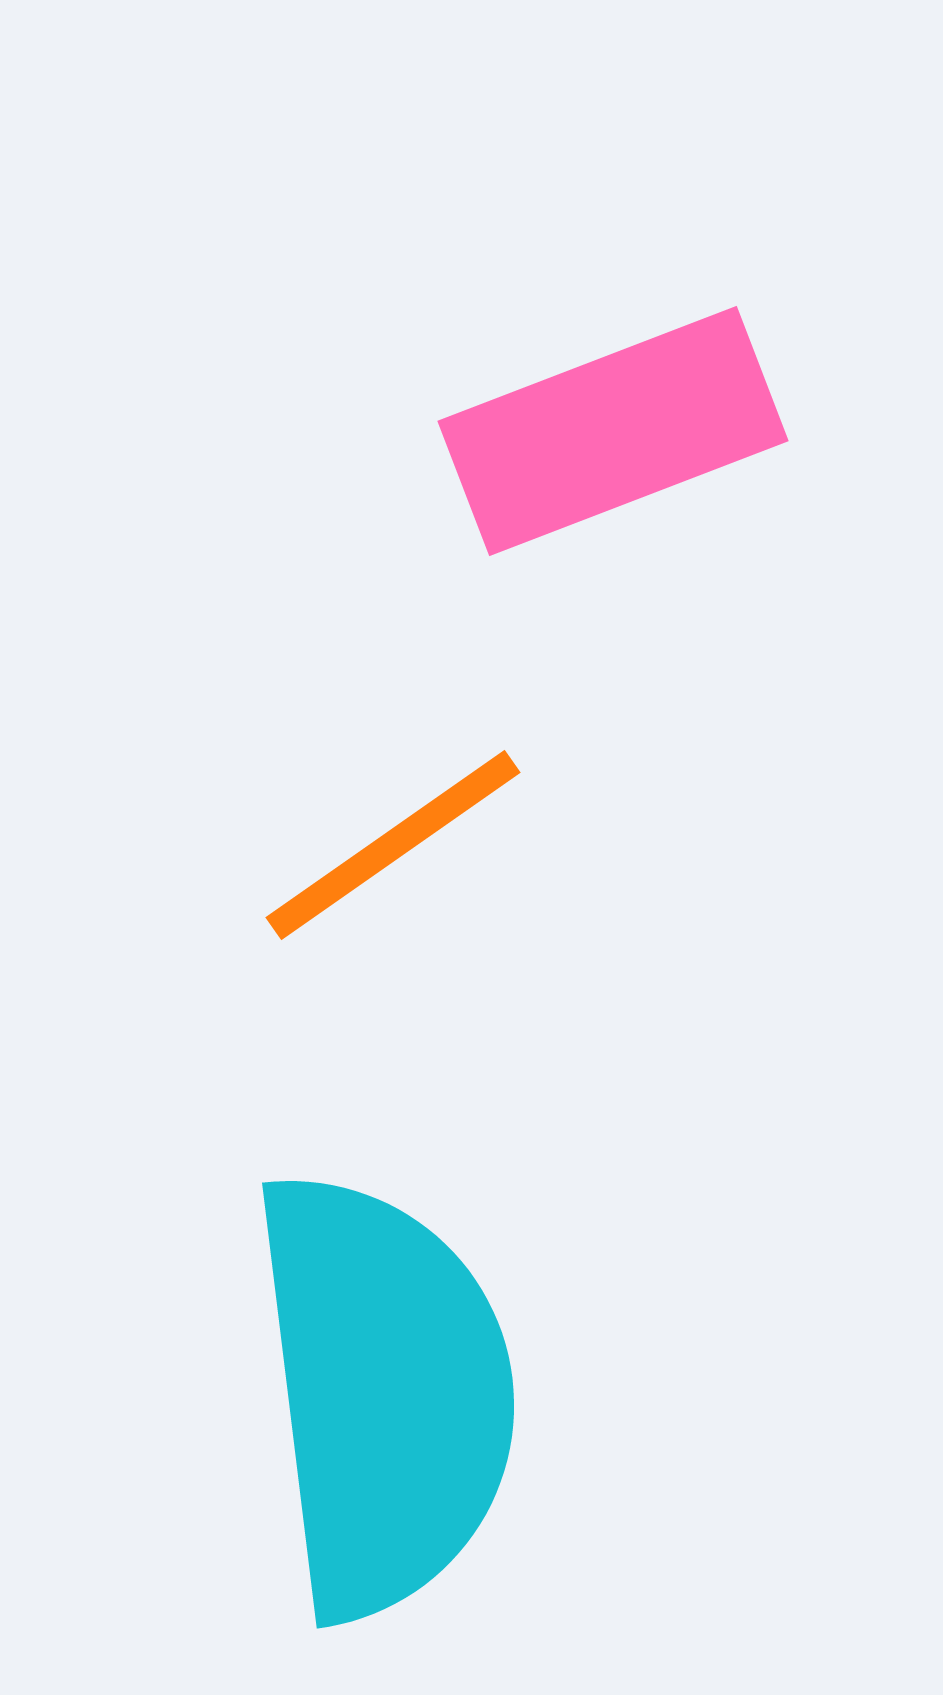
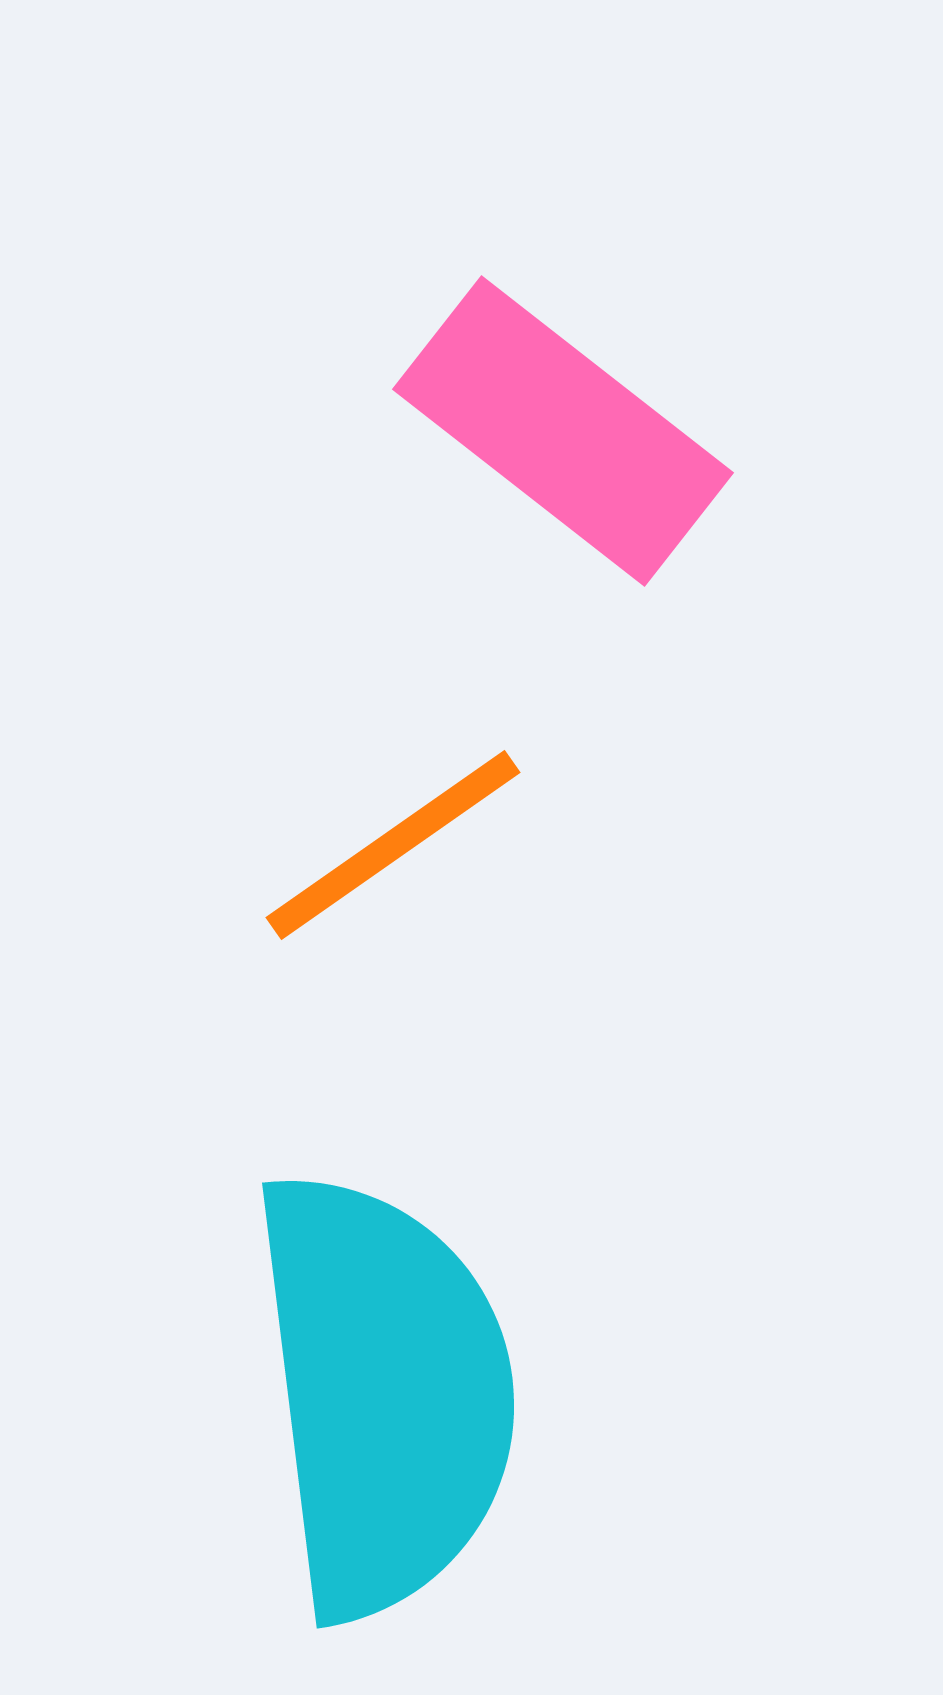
pink rectangle: moved 50 px left; rotated 59 degrees clockwise
